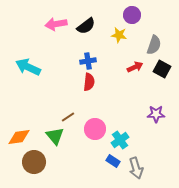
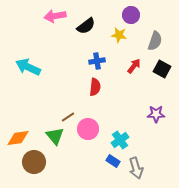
purple circle: moved 1 px left
pink arrow: moved 1 px left, 8 px up
gray semicircle: moved 1 px right, 4 px up
blue cross: moved 9 px right
red arrow: moved 1 px left, 1 px up; rotated 28 degrees counterclockwise
red semicircle: moved 6 px right, 5 px down
pink circle: moved 7 px left
orange diamond: moved 1 px left, 1 px down
